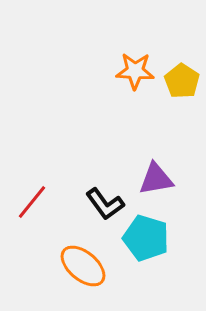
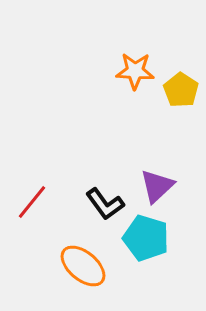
yellow pentagon: moved 1 px left, 9 px down
purple triangle: moved 1 px right, 7 px down; rotated 33 degrees counterclockwise
